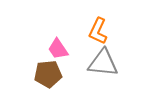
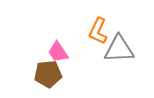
pink trapezoid: moved 3 px down
gray triangle: moved 16 px right, 14 px up; rotated 8 degrees counterclockwise
